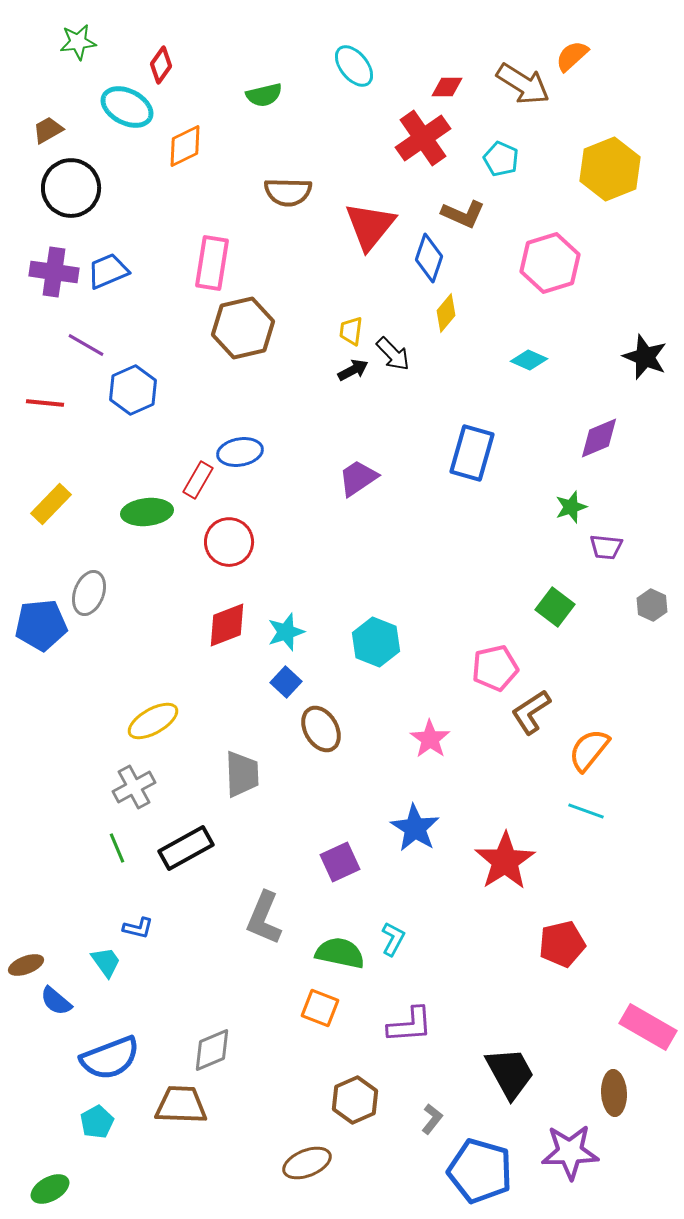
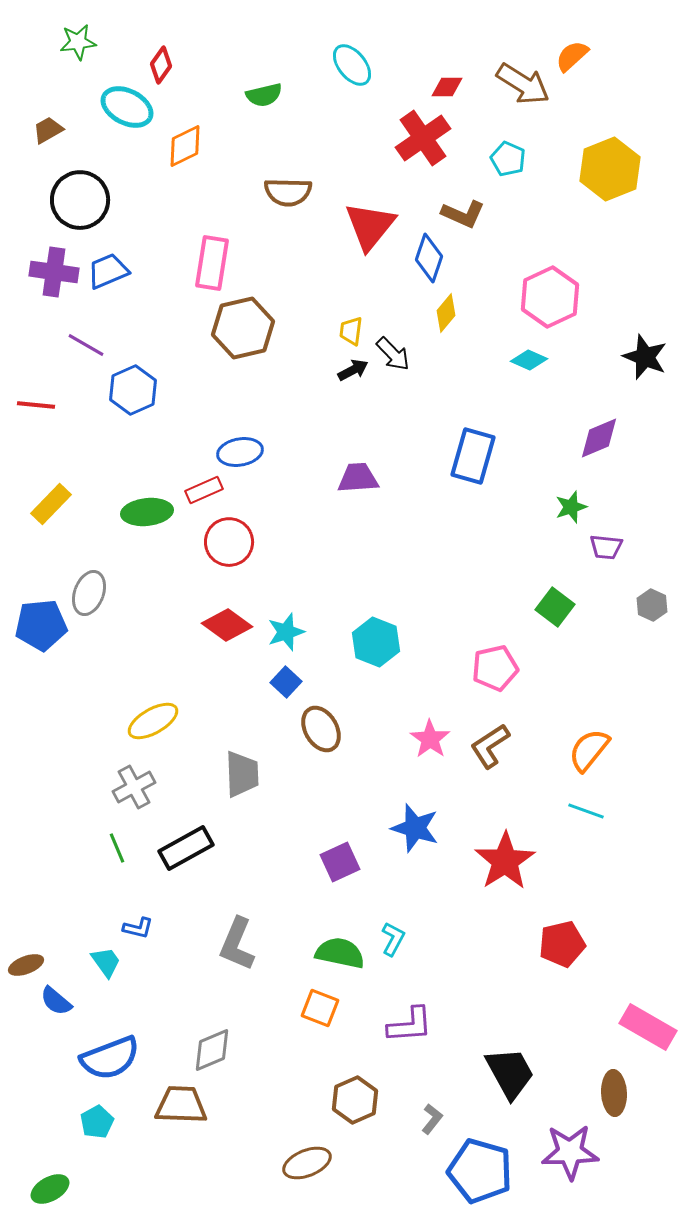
cyan ellipse at (354, 66): moved 2 px left, 1 px up
cyan pentagon at (501, 159): moved 7 px right
black circle at (71, 188): moved 9 px right, 12 px down
pink hexagon at (550, 263): moved 34 px down; rotated 8 degrees counterclockwise
red line at (45, 403): moved 9 px left, 2 px down
blue rectangle at (472, 453): moved 1 px right, 3 px down
purple trapezoid at (358, 478): rotated 30 degrees clockwise
red rectangle at (198, 480): moved 6 px right, 10 px down; rotated 36 degrees clockwise
red diamond at (227, 625): rotated 57 degrees clockwise
brown L-shape at (531, 712): moved 41 px left, 34 px down
blue star at (415, 828): rotated 15 degrees counterclockwise
gray L-shape at (264, 918): moved 27 px left, 26 px down
